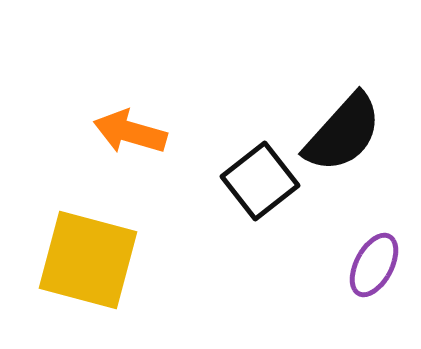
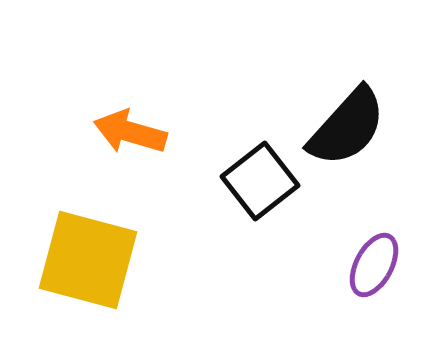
black semicircle: moved 4 px right, 6 px up
